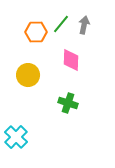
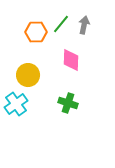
cyan cross: moved 33 px up; rotated 10 degrees clockwise
